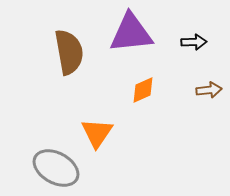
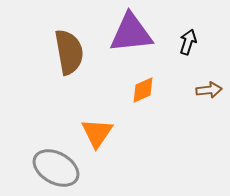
black arrow: moved 6 px left; rotated 70 degrees counterclockwise
